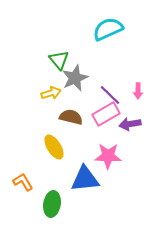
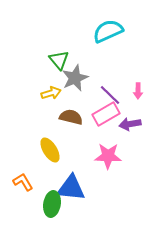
cyan semicircle: moved 2 px down
yellow ellipse: moved 4 px left, 3 px down
blue triangle: moved 14 px left, 9 px down; rotated 12 degrees clockwise
